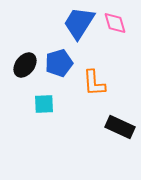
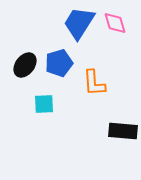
black rectangle: moved 3 px right, 4 px down; rotated 20 degrees counterclockwise
